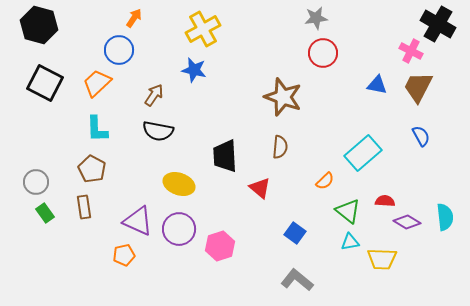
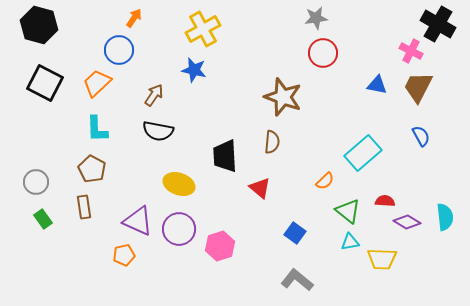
brown semicircle: moved 8 px left, 5 px up
green rectangle: moved 2 px left, 6 px down
